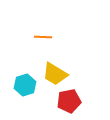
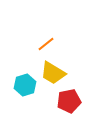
orange line: moved 3 px right, 7 px down; rotated 42 degrees counterclockwise
yellow trapezoid: moved 2 px left, 1 px up
